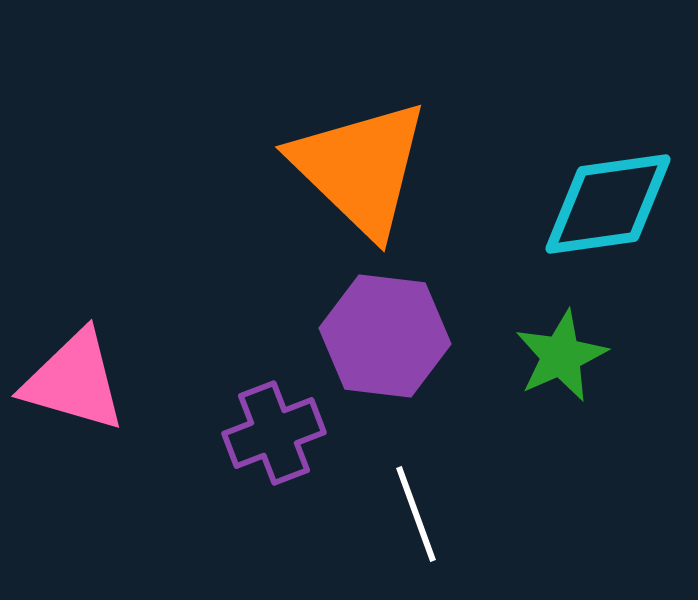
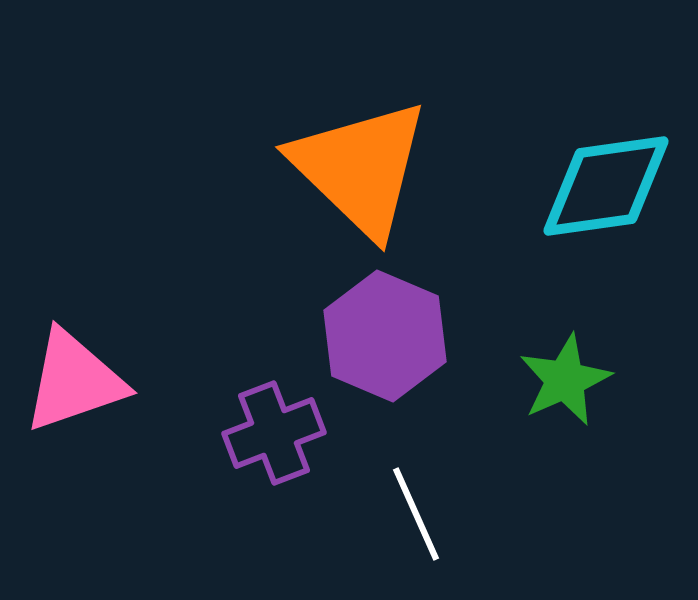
cyan diamond: moved 2 px left, 18 px up
purple hexagon: rotated 16 degrees clockwise
green star: moved 4 px right, 24 px down
pink triangle: rotated 35 degrees counterclockwise
white line: rotated 4 degrees counterclockwise
